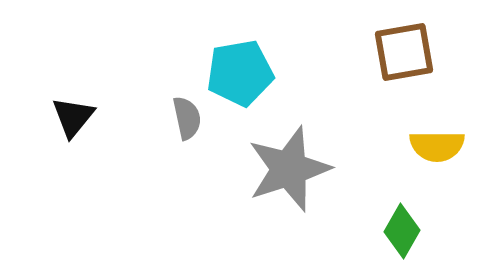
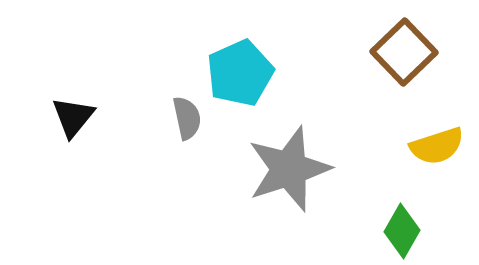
brown square: rotated 34 degrees counterclockwise
cyan pentagon: rotated 14 degrees counterclockwise
yellow semicircle: rotated 18 degrees counterclockwise
